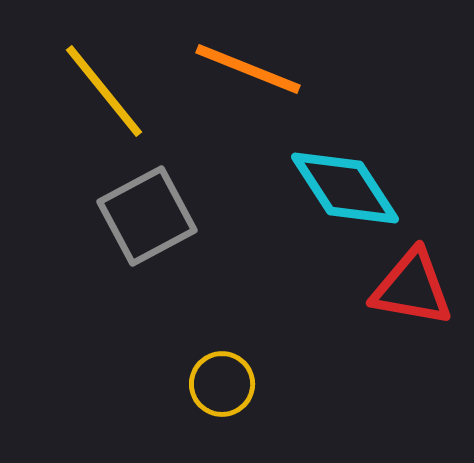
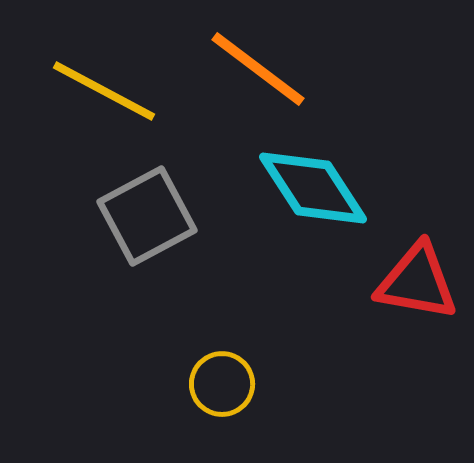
orange line: moved 10 px right; rotated 15 degrees clockwise
yellow line: rotated 23 degrees counterclockwise
cyan diamond: moved 32 px left
red triangle: moved 5 px right, 6 px up
